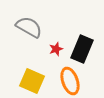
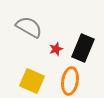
black rectangle: moved 1 px right, 1 px up
orange ellipse: rotated 28 degrees clockwise
